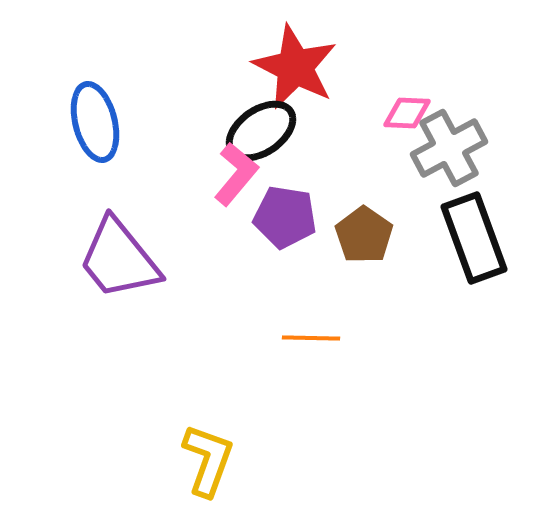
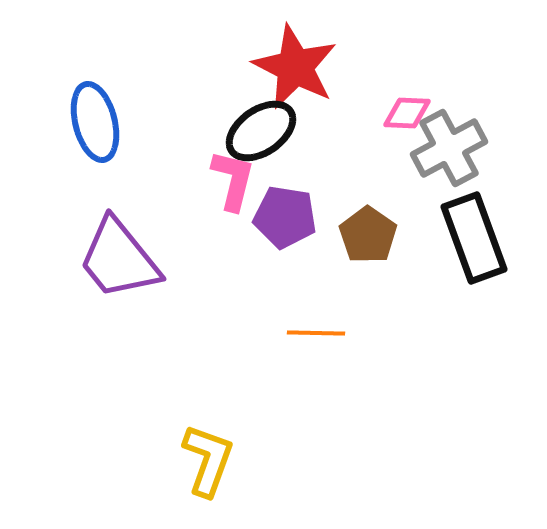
pink L-shape: moved 3 px left, 6 px down; rotated 26 degrees counterclockwise
brown pentagon: moved 4 px right
orange line: moved 5 px right, 5 px up
